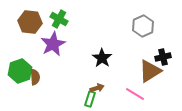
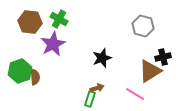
gray hexagon: rotated 20 degrees counterclockwise
black star: rotated 18 degrees clockwise
